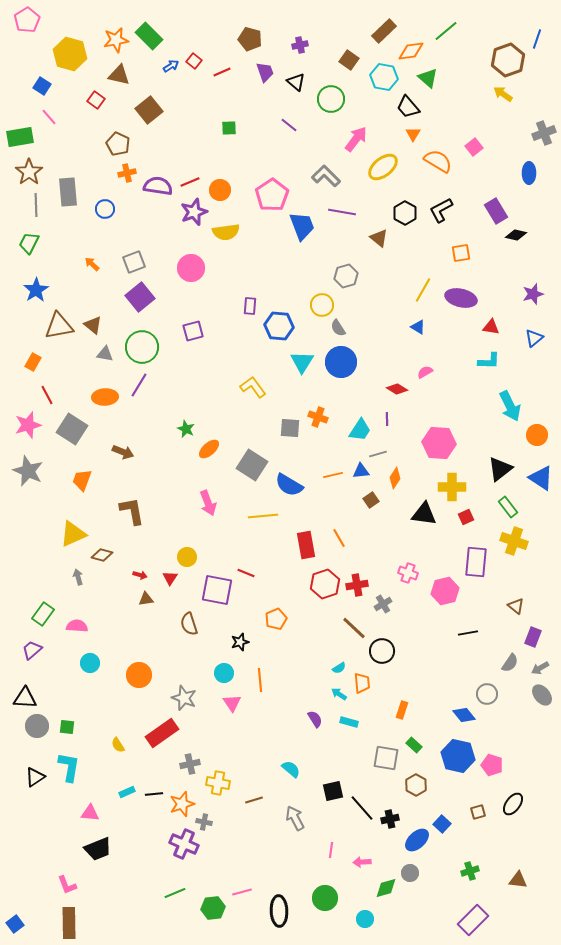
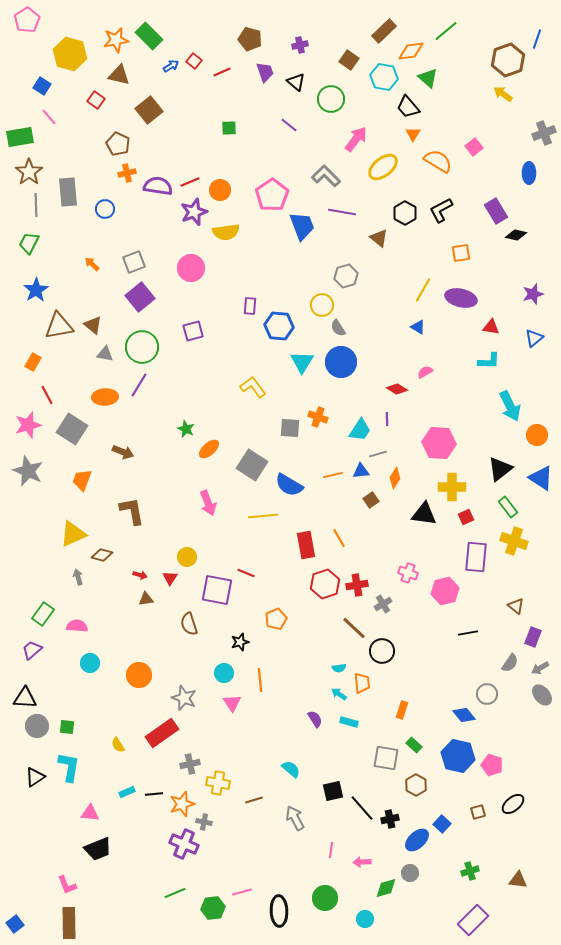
purple rectangle at (476, 562): moved 5 px up
cyan semicircle at (339, 668): rotated 24 degrees clockwise
black ellipse at (513, 804): rotated 15 degrees clockwise
